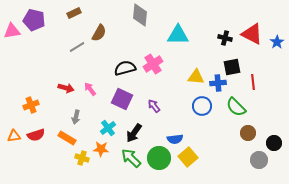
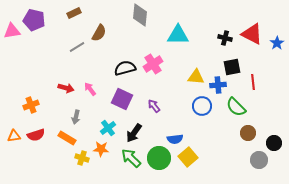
blue star: moved 1 px down
blue cross: moved 2 px down
